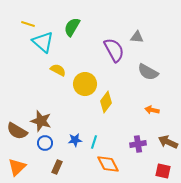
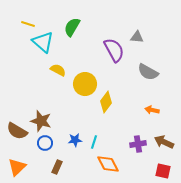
brown arrow: moved 4 px left
